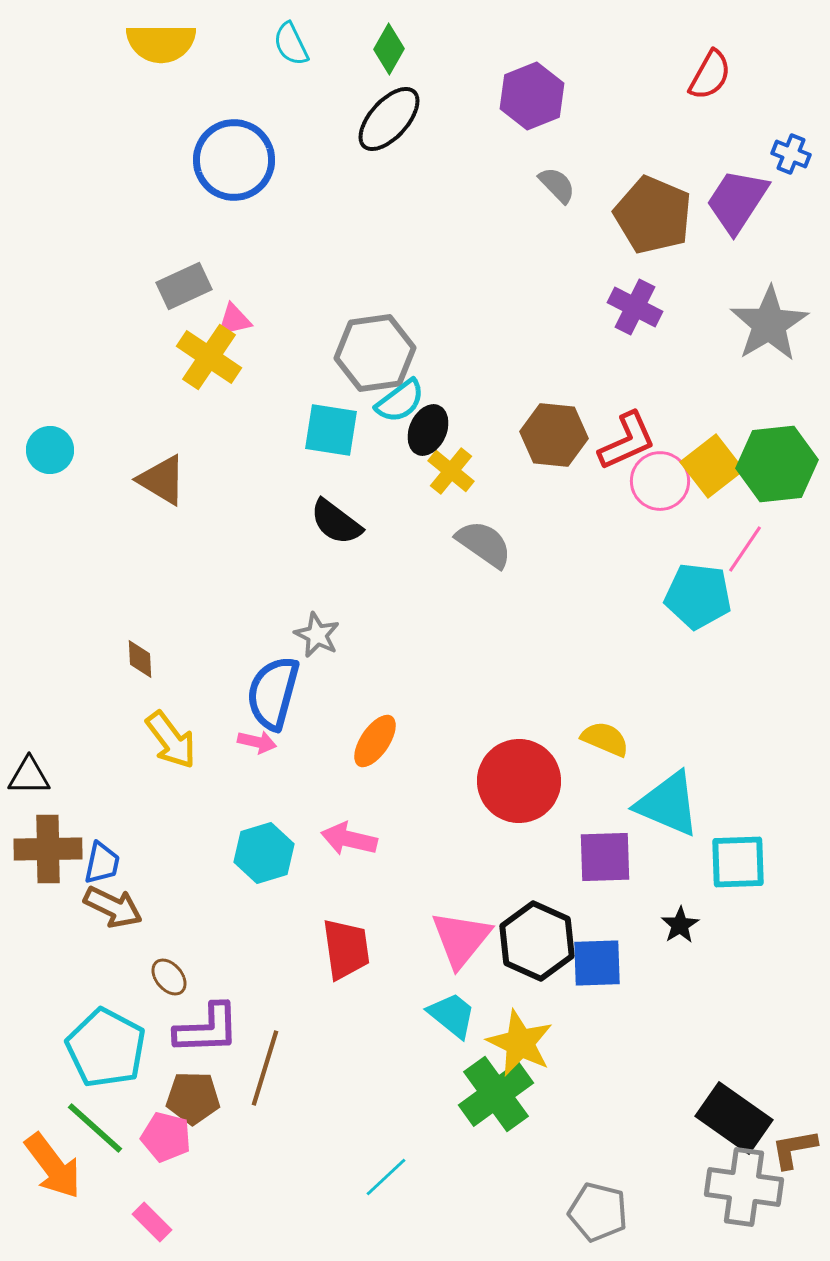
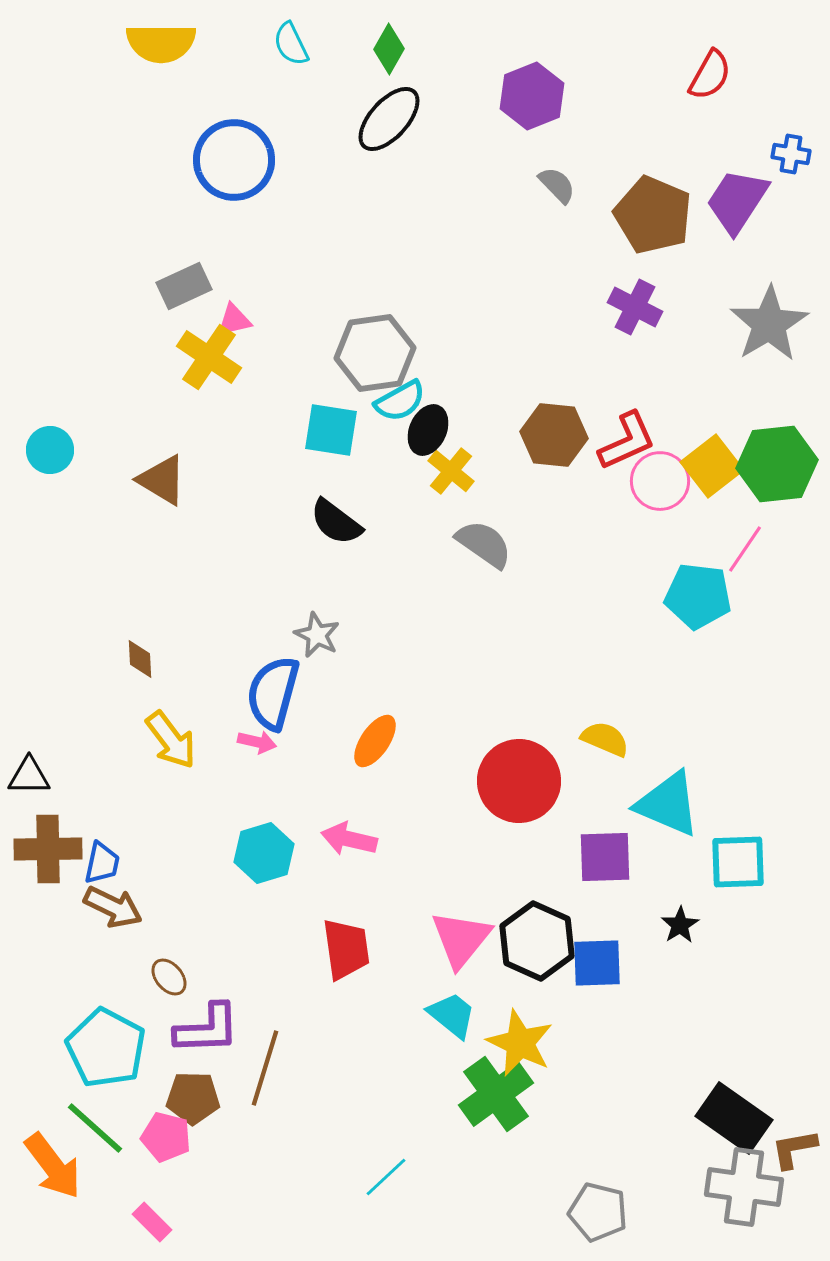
blue cross at (791, 154): rotated 12 degrees counterclockwise
cyan semicircle at (400, 401): rotated 8 degrees clockwise
